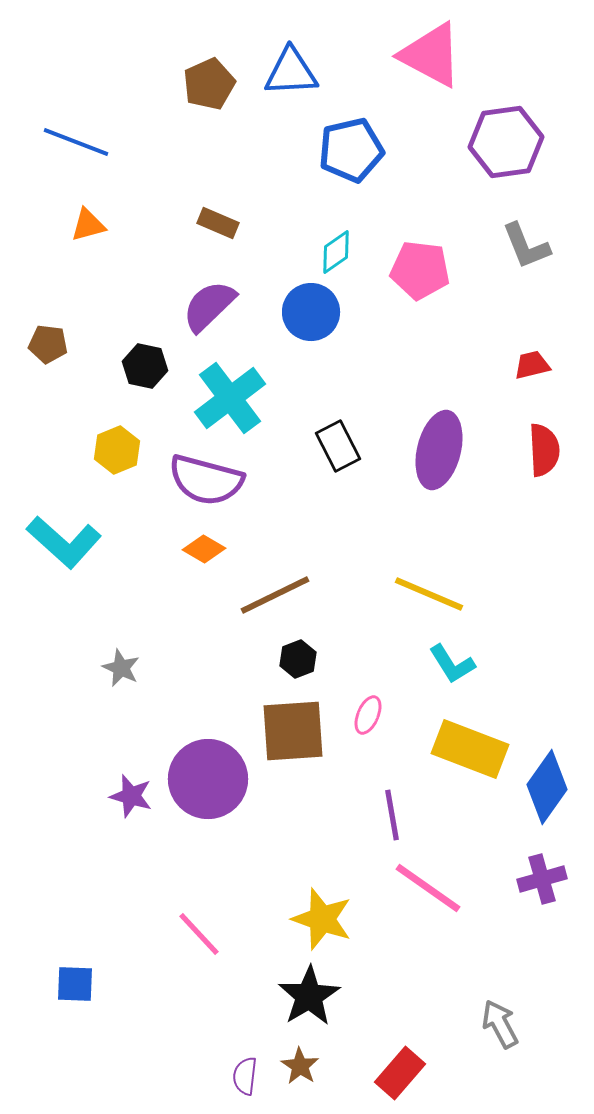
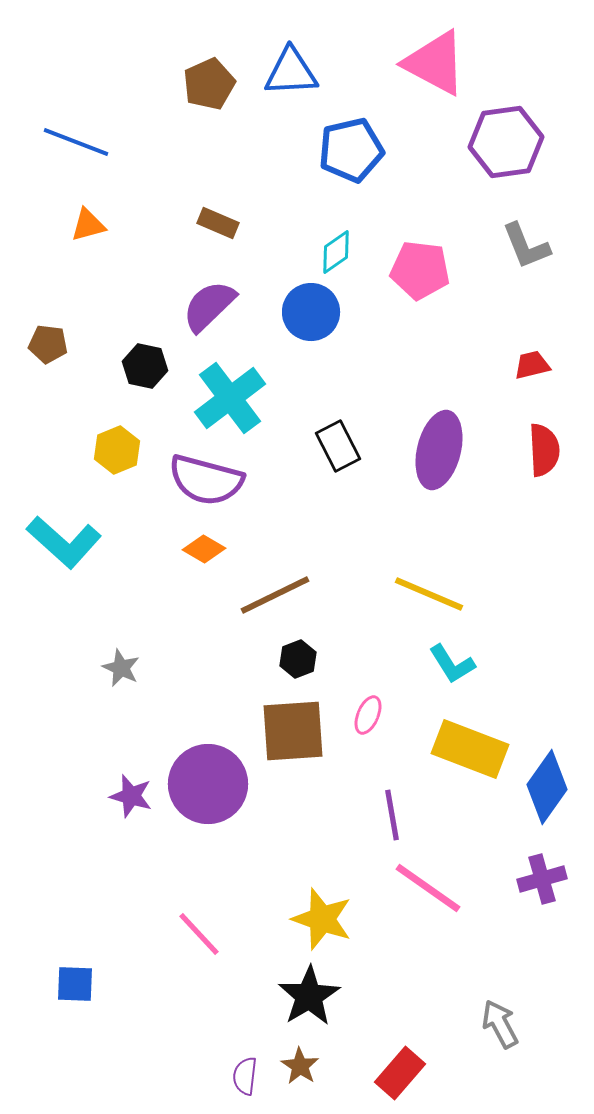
pink triangle at (431, 55): moved 4 px right, 8 px down
purple circle at (208, 779): moved 5 px down
